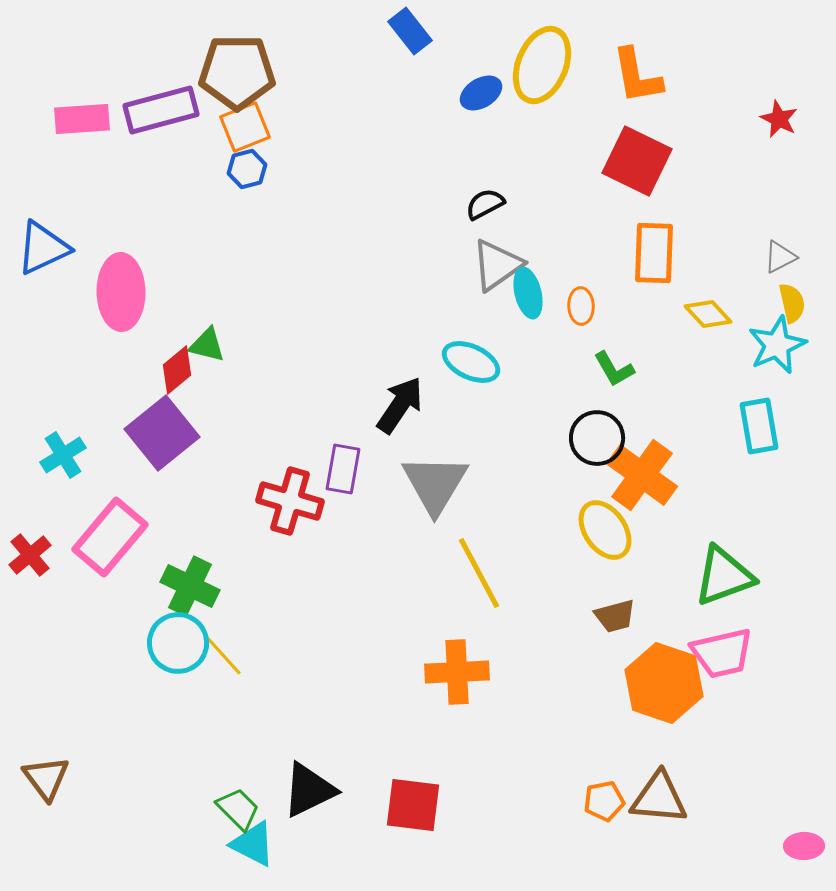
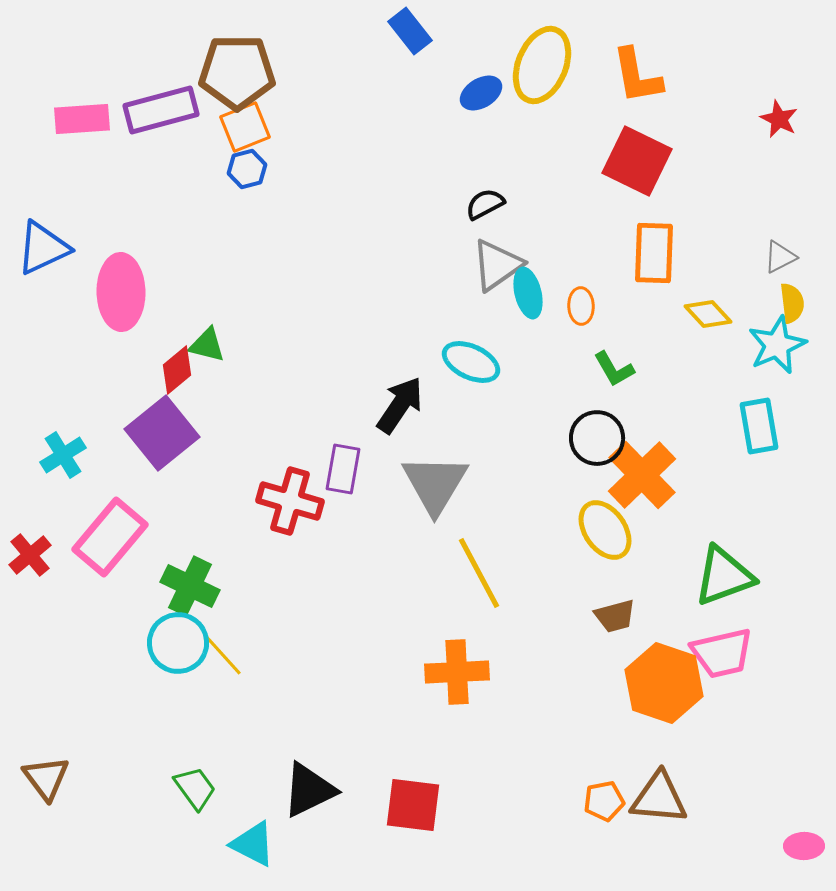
yellow semicircle at (792, 303): rotated 6 degrees clockwise
orange cross at (642, 475): rotated 10 degrees clockwise
green trapezoid at (238, 809): moved 43 px left, 21 px up; rotated 9 degrees clockwise
